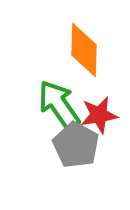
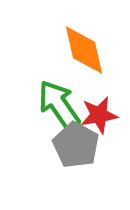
orange diamond: rotated 14 degrees counterclockwise
